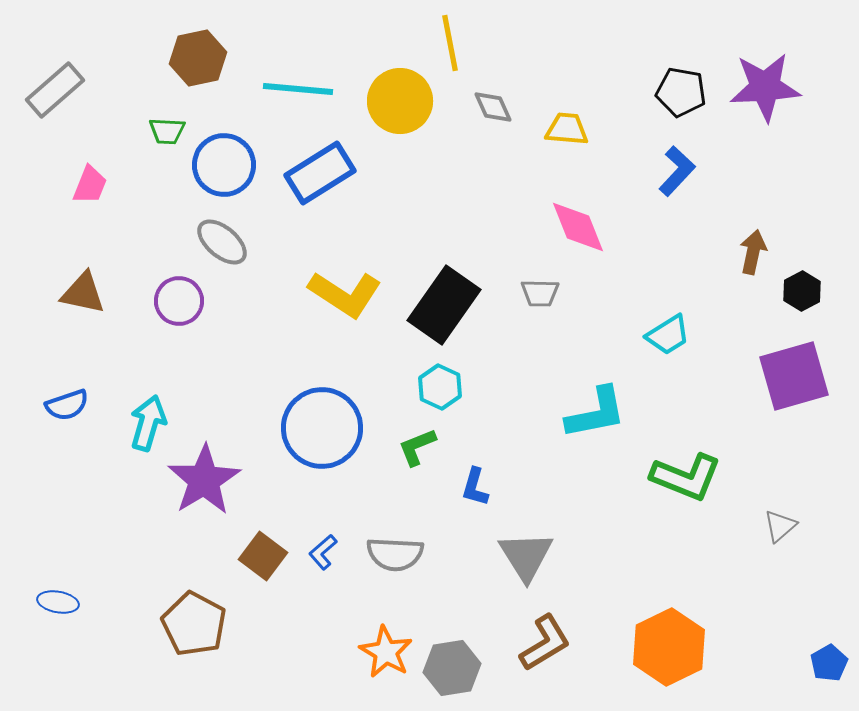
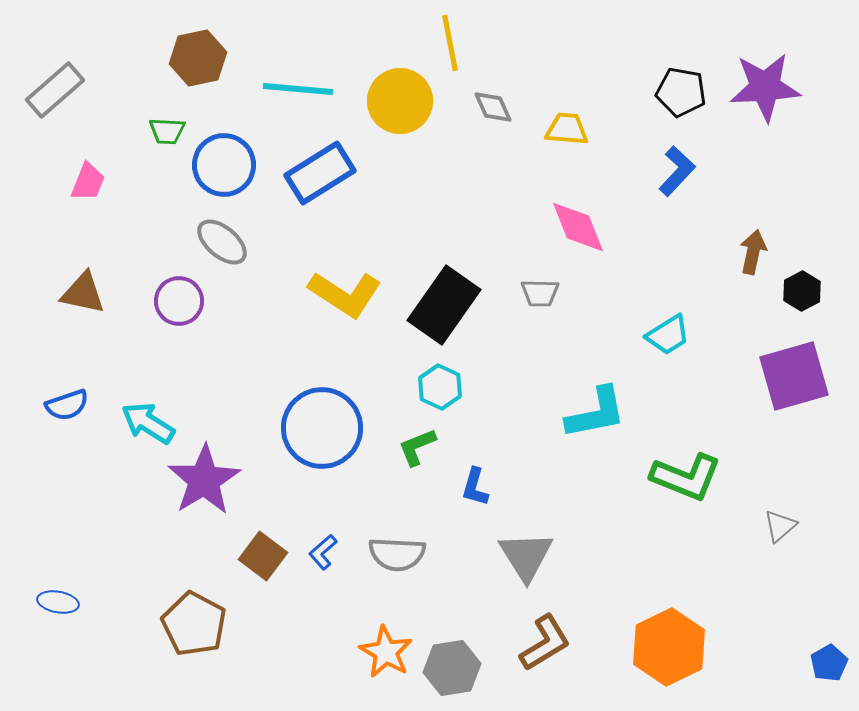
pink trapezoid at (90, 185): moved 2 px left, 3 px up
cyan arrow at (148, 423): rotated 74 degrees counterclockwise
gray semicircle at (395, 554): moved 2 px right
